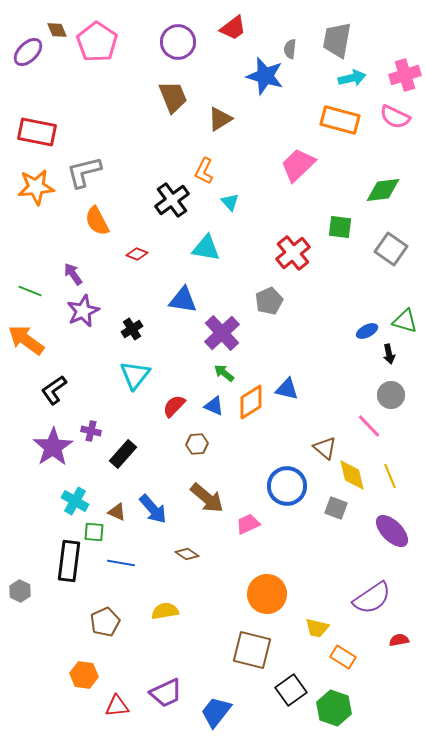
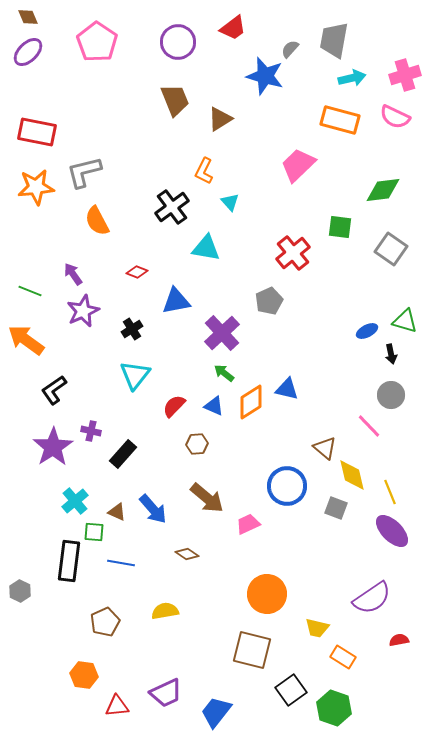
brown diamond at (57, 30): moved 29 px left, 13 px up
gray trapezoid at (337, 40): moved 3 px left
gray semicircle at (290, 49): rotated 36 degrees clockwise
brown trapezoid at (173, 97): moved 2 px right, 3 px down
black cross at (172, 200): moved 7 px down
red diamond at (137, 254): moved 18 px down
blue triangle at (183, 300): moved 7 px left, 1 px down; rotated 20 degrees counterclockwise
black arrow at (389, 354): moved 2 px right
yellow line at (390, 476): moved 16 px down
cyan cross at (75, 501): rotated 20 degrees clockwise
